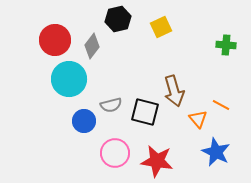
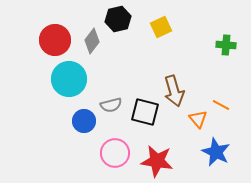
gray diamond: moved 5 px up
